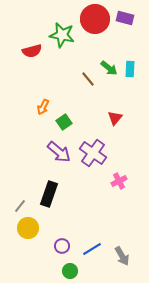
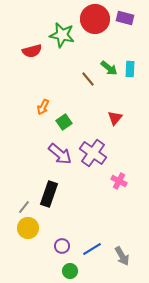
purple arrow: moved 1 px right, 2 px down
pink cross: rotated 35 degrees counterclockwise
gray line: moved 4 px right, 1 px down
